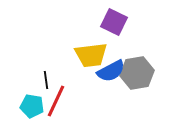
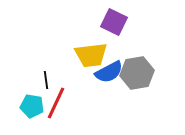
blue semicircle: moved 2 px left, 1 px down
red line: moved 2 px down
